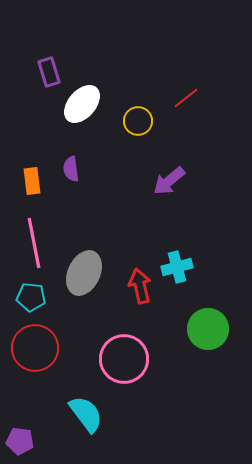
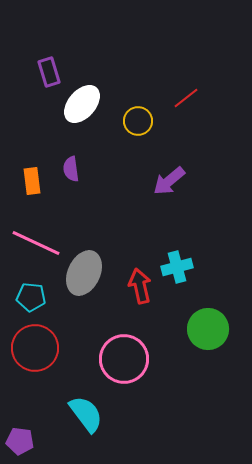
pink line: moved 2 px right; rotated 54 degrees counterclockwise
